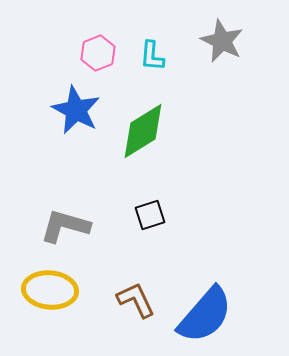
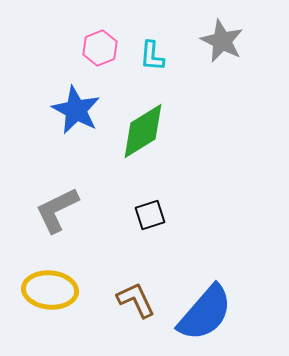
pink hexagon: moved 2 px right, 5 px up
gray L-shape: moved 8 px left, 16 px up; rotated 42 degrees counterclockwise
blue semicircle: moved 2 px up
